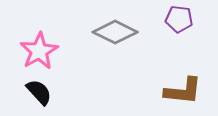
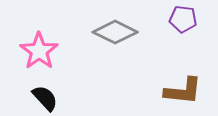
purple pentagon: moved 4 px right
pink star: rotated 6 degrees counterclockwise
black semicircle: moved 6 px right, 6 px down
